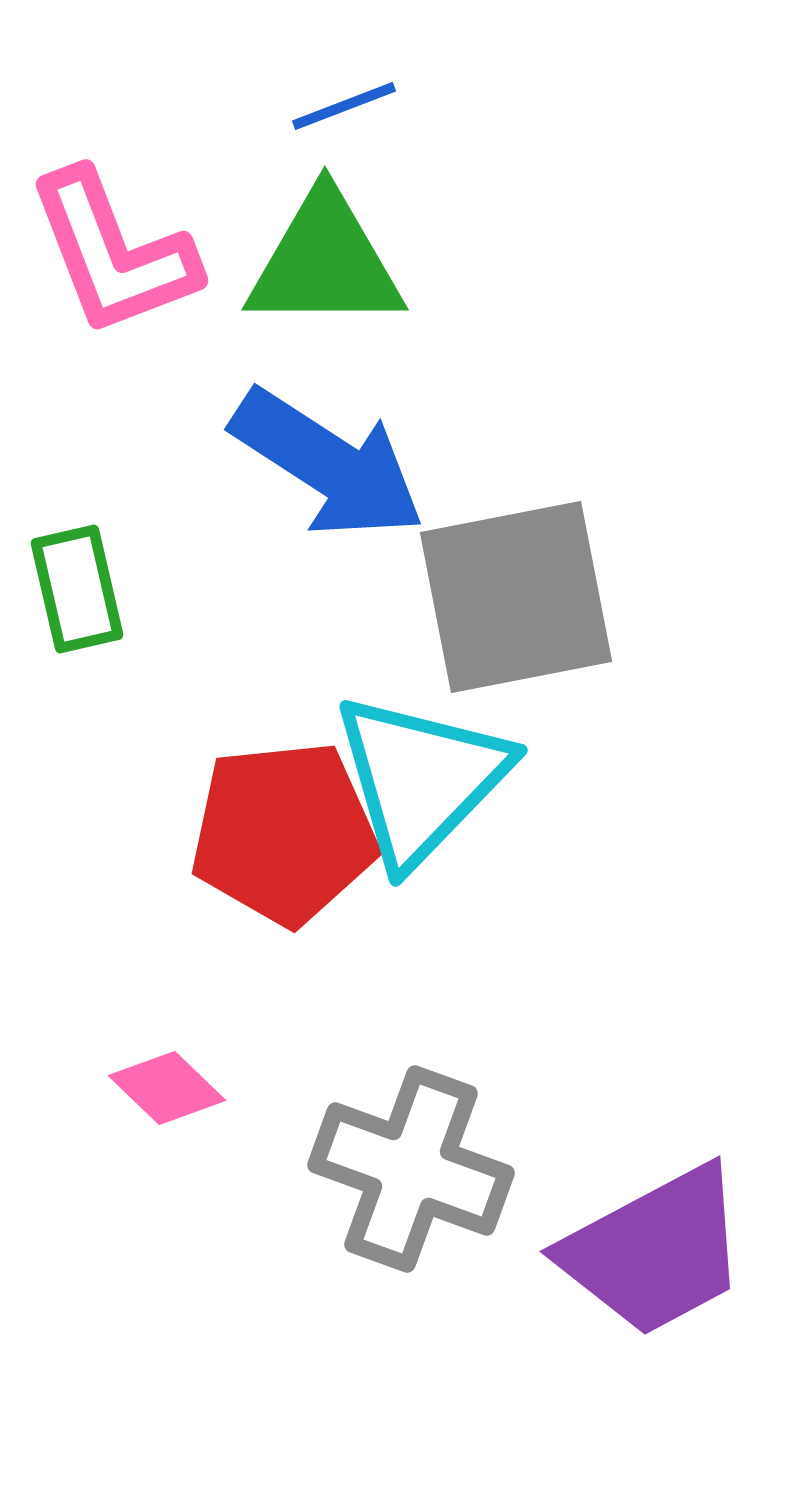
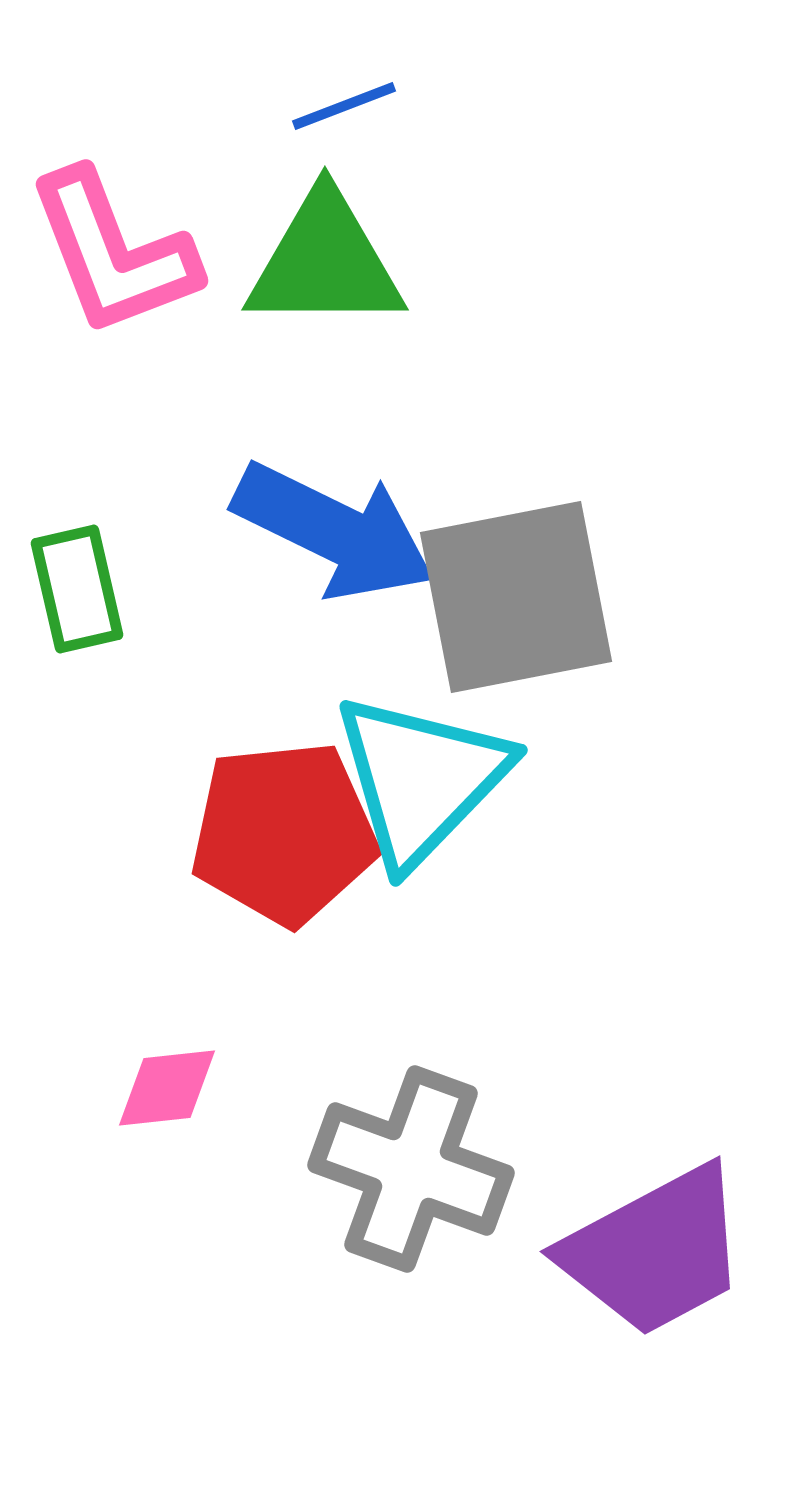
blue arrow: moved 6 px right, 67 px down; rotated 7 degrees counterclockwise
pink diamond: rotated 50 degrees counterclockwise
